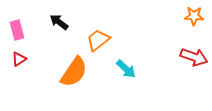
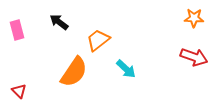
orange star: moved 2 px down
red triangle: moved 32 px down; rotated 42 degrees counterclockwise
